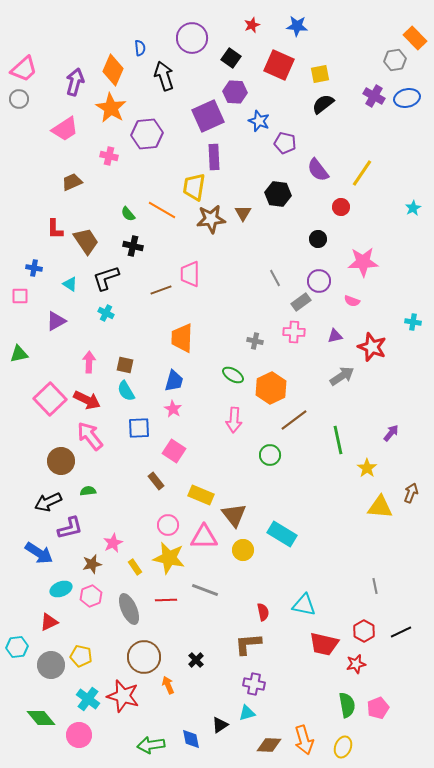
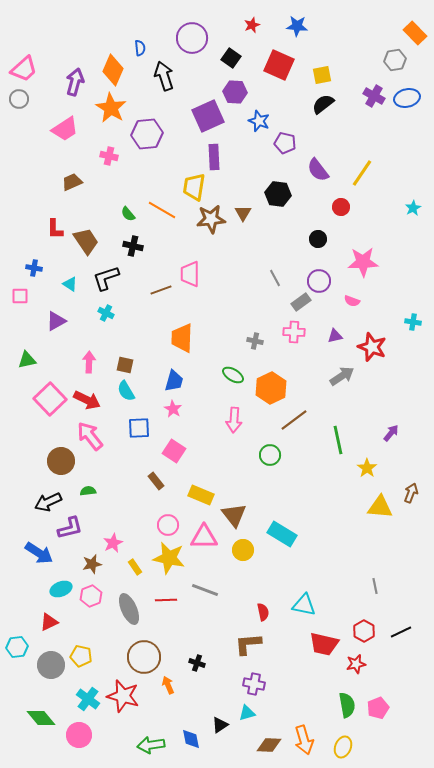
orange rectangle at (415, 38): moved 5 px up
yellow square at (320, 74): moved 2 px right, 1 px down
green triangle at (19, 354): moved 8 px right, 6 px down
black cross at (196, 660): moved 1 px right, 3 px down; rotated 28 degrees counterclockwise
